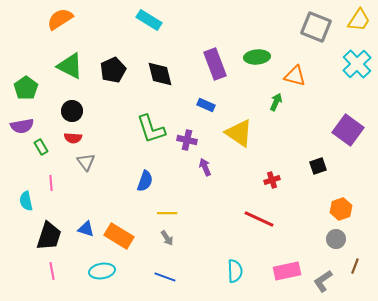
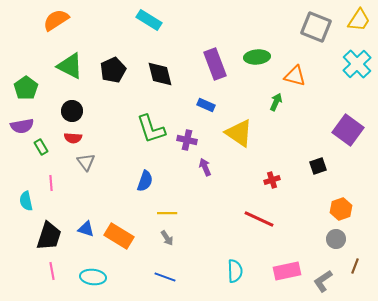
orange semicircle at (60, 19): moved 4 px left, 1 px down
cyan ellipse at (102, 271): moved 9 px left, 6 px down; rotated 15 degrees clockwise
